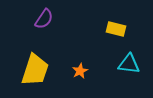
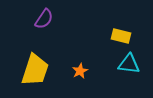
yellow rectangle: moved 5 px right, 7 px down
